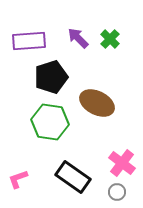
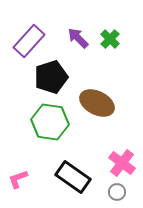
purple rectangle: rotated 44 degrees counterclockwise
